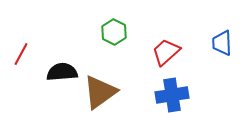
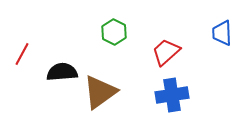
blue trapezoid: moved 10 px up
red line: moved 1 px right
